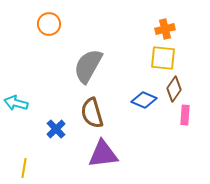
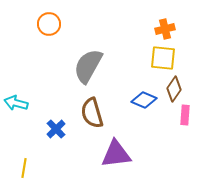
purple triangle: moved 13 px right
